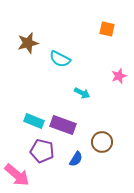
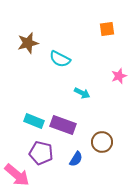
orange square: rotated 21 degrees counterclockwise
purple pentagon: moved 1 px left, 2 px down
